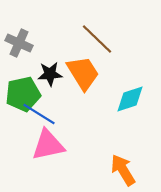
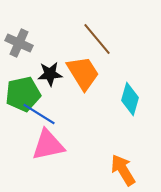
brown line: rotated 6 degrees clockwise
cyan diamond: rotated 56 degrees counterclockwise
